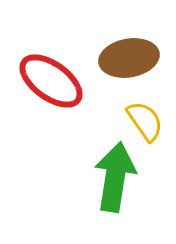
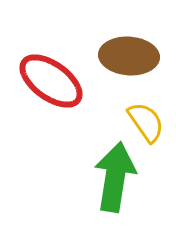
brown ellipse: moved 2 px up; rotated 14 degrees clockwise
yellow semicircle: moved 1 px right, 1 px down
